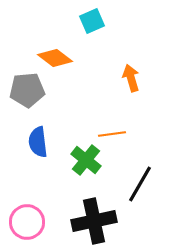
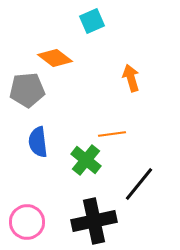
black line: moved 1 px left; rotated 9 degrees clockwise
